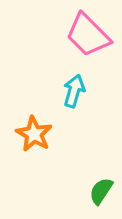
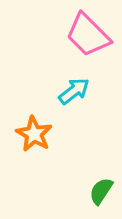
cyan arrow: rotated 36 degrees clockwise
